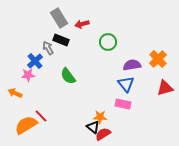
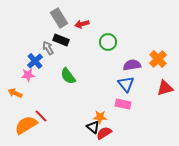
red semicircle: moved 1 px right, 1 px up
